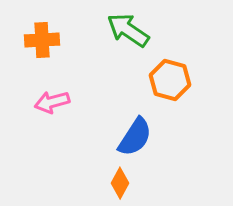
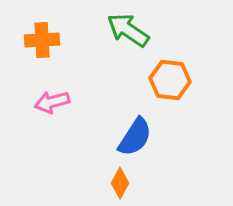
orange hexagon: rotated 9 degrees counterclockwise
